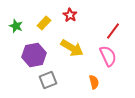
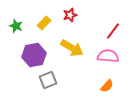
red star: rotated 24 degrees clockwise
pink semicircle: rotated 60 degrees counterclockwise
orange semicircle: moved 13 px right, 4 px down; rotated 56 degrees clockwise
